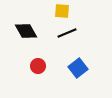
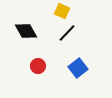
yellow square: rotated 21 degrees clockwise
black line: rotated 24 degrees counterclockwise
